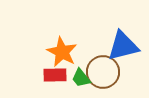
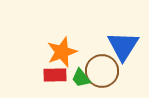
blue triangle: rotated 44 degrees counterclockwise
orange star: rotated 24 degrees clockwise
brown circle: moved 1 px left, 1 px up
